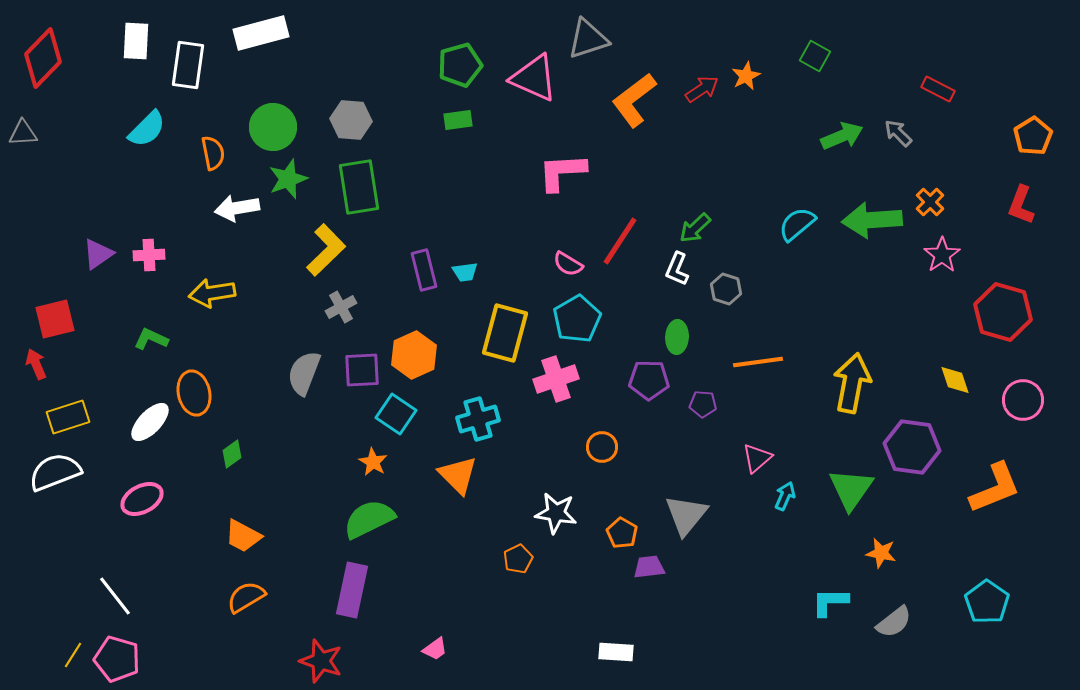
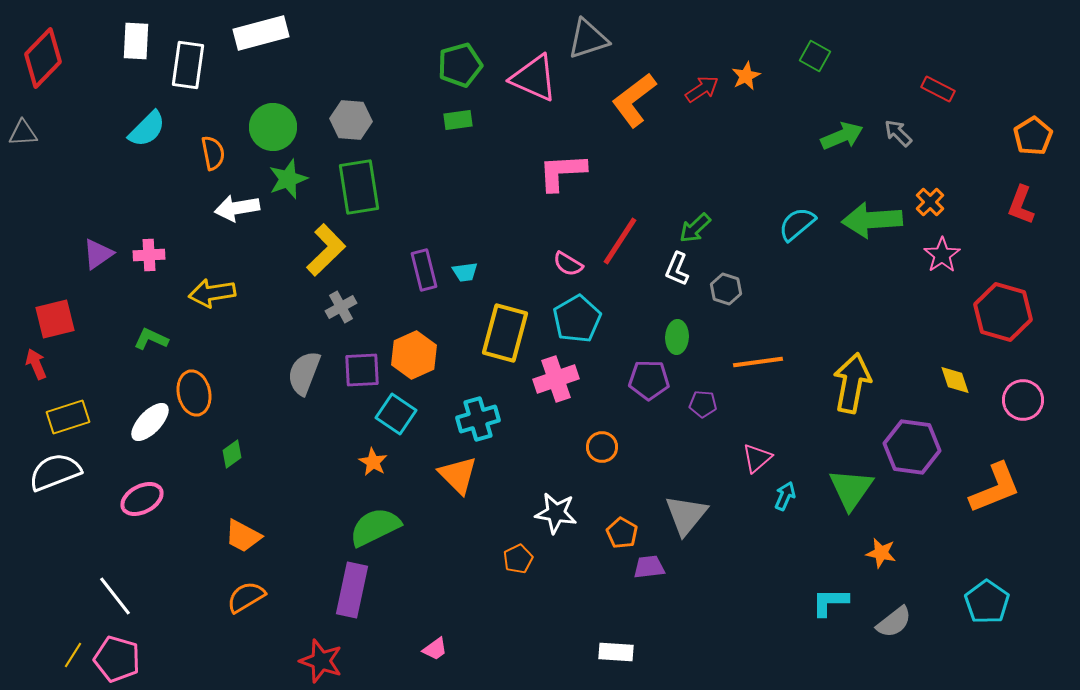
green semicircle at (369, 519): moved 6 px right, 8 px down
